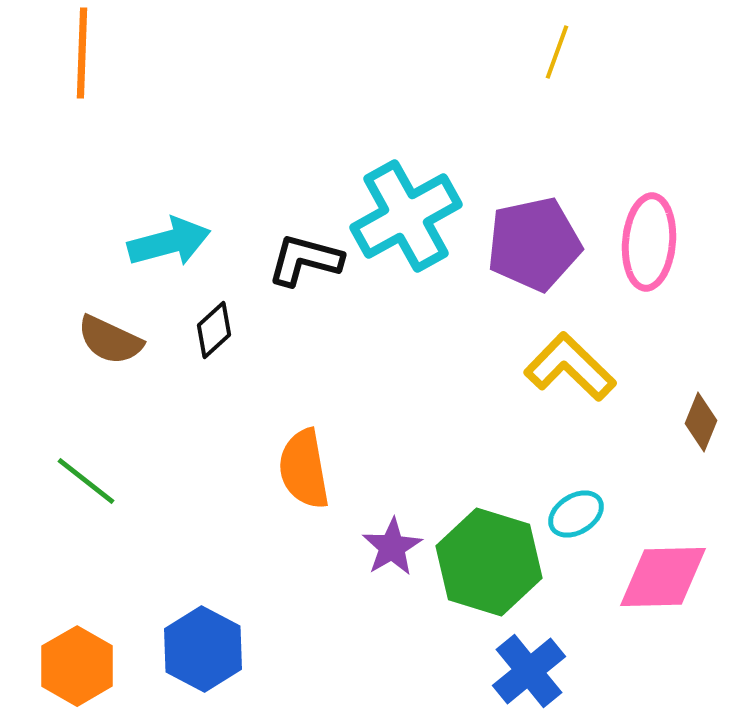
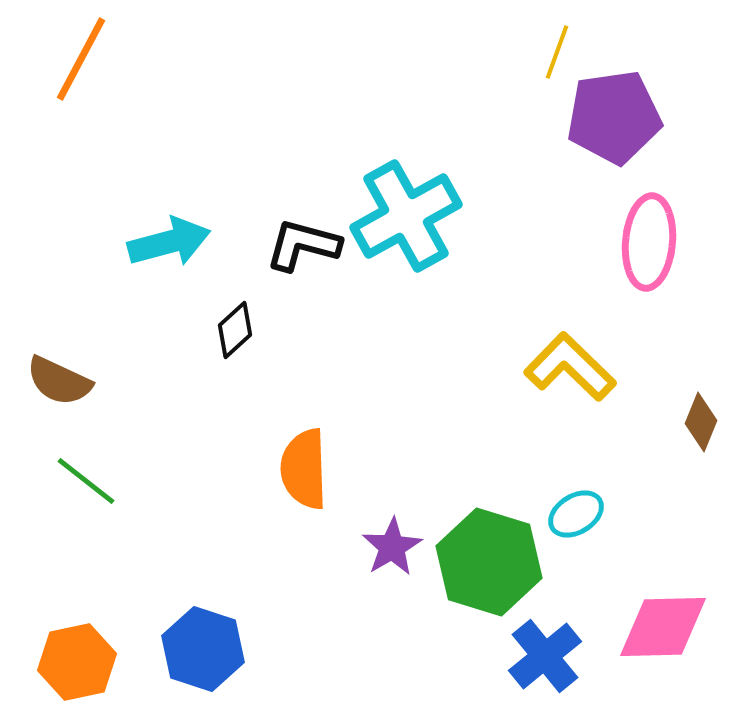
orange line: moved 1 px left, 6 px down; rotated 26 degrees clockwise
purple pentagon: moved 80 px right, 127 px up; rotated 4 degrees clockwise
black L-shape: moved 2 px left, 15 px up
black diamond: moved 21 px right
brown semicircle: moved 51 px left, 41 px down
orange semicircle: rotated 8 degrees clockwise
pink diamond: moved 50 px down
blue hexagon: rotated 10 degrees counterclockwise
orange hexagon: moved 4 px up; rotated 18 degrees clockwise
blue cross: moved 16 px right, 15 px up
